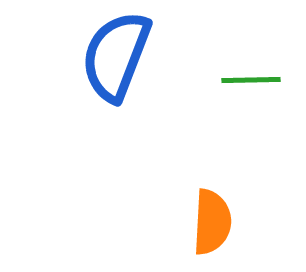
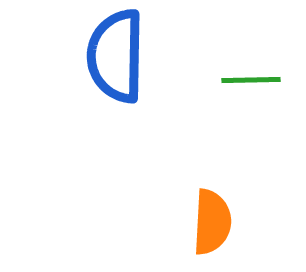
blue semicircle: rotated 20 degrees counterclockwise
